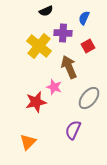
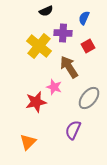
brown arrow: rotated 10 degrees counterclockwise
